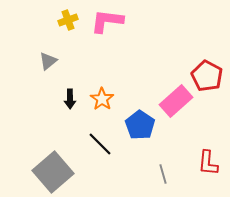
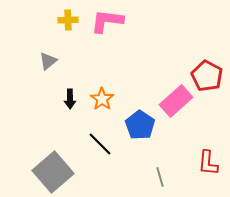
yellow cross: rotated 18 degrees clockwise
gray line: moved 3 px left, 3 px down
